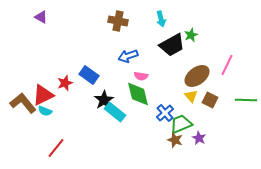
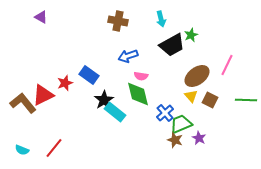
cyan semicircle: moved 23 px left, 39 px down
red line: moved 2 px left
